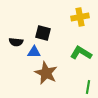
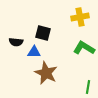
green L-shape: moved 3 px right, 5 px up
